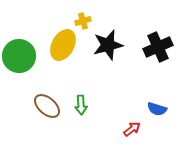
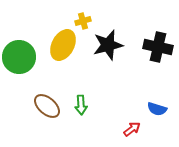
black cross: rotated 36 degrees clockwise
green circle: moved 1 px down
